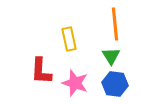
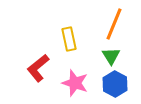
orange line: moved 1 px left; rotated 28 degrees clockwise
red L-shape: moved 3 px left, 3 px up; rotated 48 degrees clockwise
blue hexagon: rotated 20 degrees clockwise
